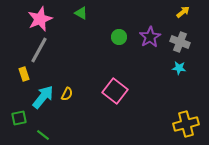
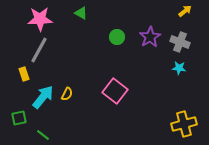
yellow arrow: moved 2 px right, 1 px up
pink star: rotated 20 degrees clockwise
green circle: moved 2 px left
yellow cross: moved 2 px left
